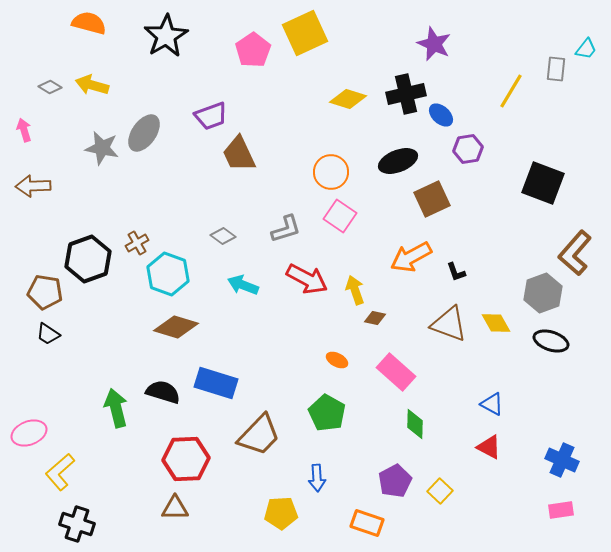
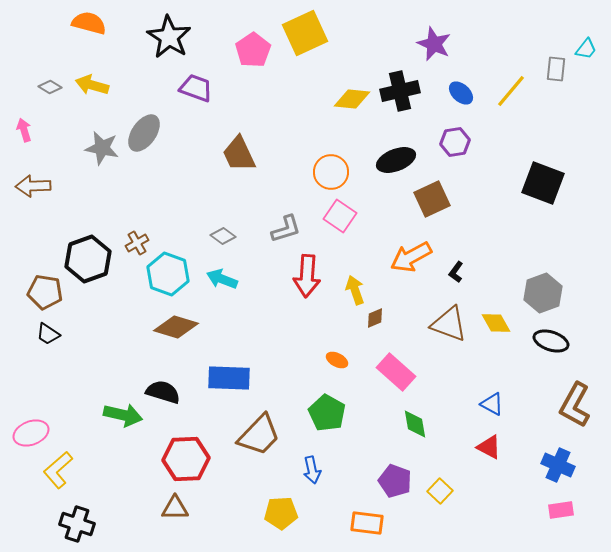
black star at (166, 36): moved 3 px right, 1 px down; rotated 9 degrees counterclockwise
yellow line at (511, 91): rotated 9 degrees clockwise
black cross at (406, 94): moved 6 px left, 3 px up
yellow diamond at (348, 99): moved 4 px right; rotated 12 degrees counterclockwise
blue ellipse at (441, 115): moved 20 px right, 22 px up
purple trapezoid at (211, 116): moved 15 px left, 28 px up; rotated 140 degrees counterclockwise
purple hexagon at (468, 149): moved 13 px left, 7 px up
black ellipse at (398, 161): moved 2 px left, 1 px up
brown L-shape at (575, 253): moved 152 px down; rotated 12 degrees counterclockwise
black L-shape at (456, 272): rotated 55 degrees clockwise
red arrow at (307, 279): moved 3 px up; rotated 66 degrees clockwise
cyan arrow at (243, 285): moved 21 px left, 6 px up
brown diamond at (375, 318): rotated 35 degrees counterclockwise
blue rectangle at (216, 383): moved 13 px right, 5 px up; rotated 15 degrees counterclockwise
green arrow at (116, 408): moved 7 px right, 7 px down; rotated 117 degrees clockwise
green diamond at (415, 424): rotated 12 degrees counterclockwise
pink ellipse at (29, 433): moved 2 px right
blue cross at (562, 460): moved 4 px left, 5 px down
yellow L-shape at (60, 472): moved 2 px left, 2 px up
blue arrow at (317, 478): moved 5 px left, 8 px up; rotated 8 degrees counterclockwise
purple pentagon at (395, 481): rotated 24 degrees counterclockwise
orange rectangle at (367, 523): rotated 12 degrees counterclockwise
